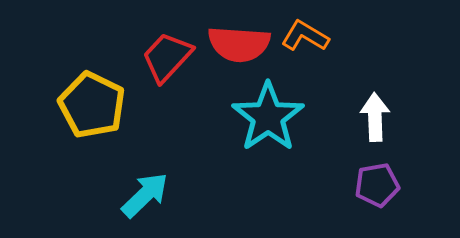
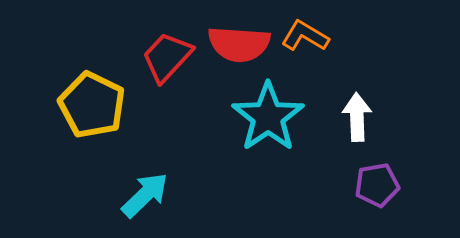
white arrow: moved 18 px left
